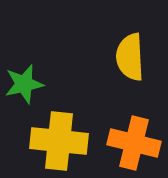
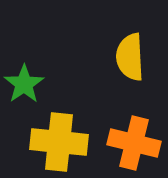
green star: rotated 21 degrees counterclockwise
yellow cross: moved 1 px down
